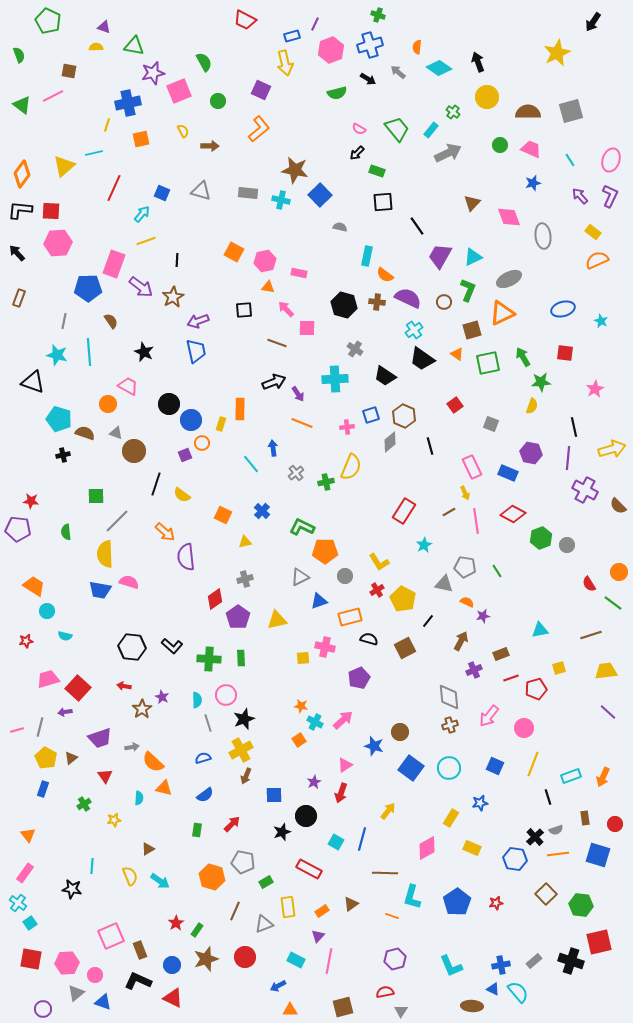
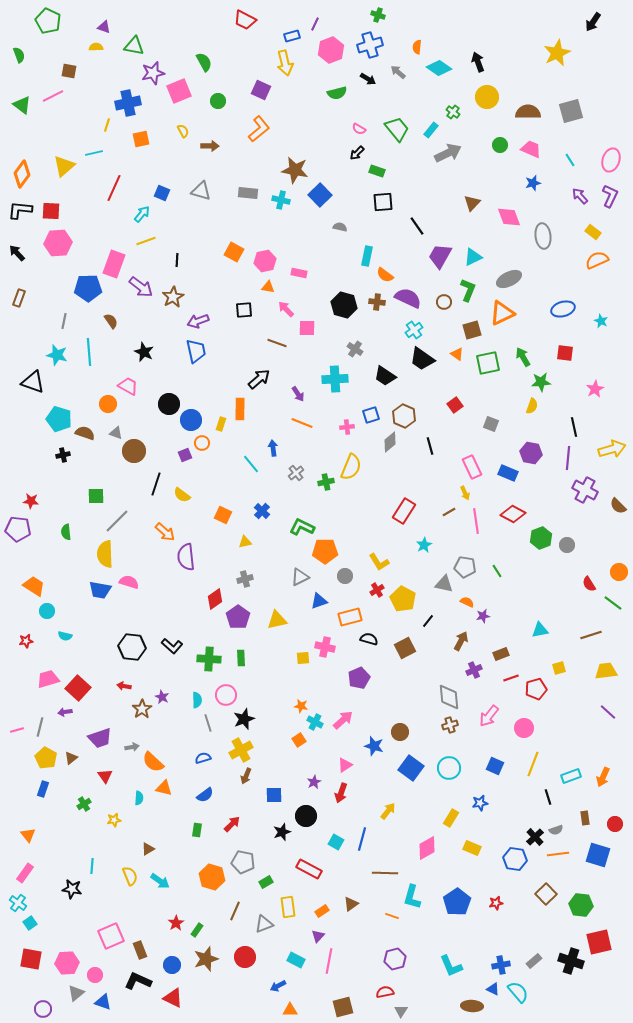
black arrow at (274, 382): moved 15 px left, 3 px up; rotated 20 degrees counterclockwise
